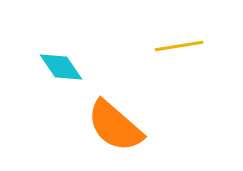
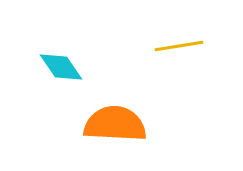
orange semicircle: moved 2 px up; rotated 142 degrees clockwise
